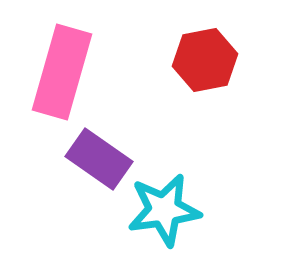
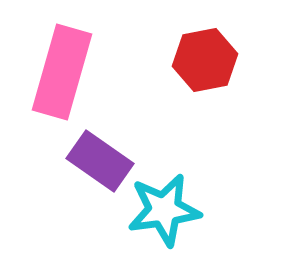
purple rectangle: moved 1 px right, 2 px down
